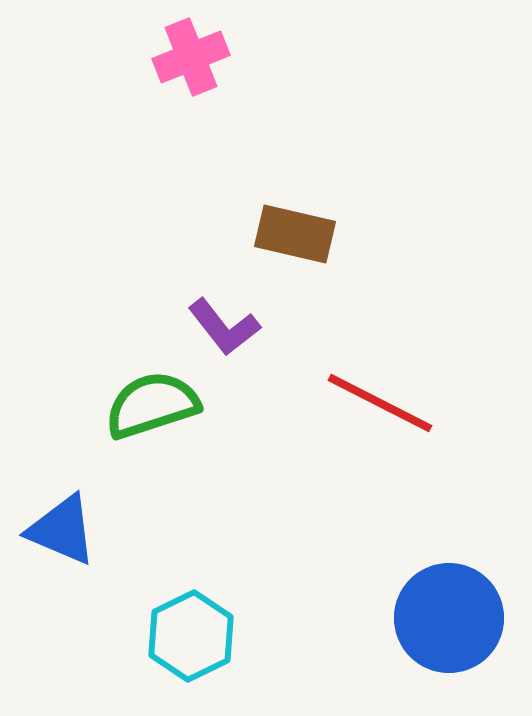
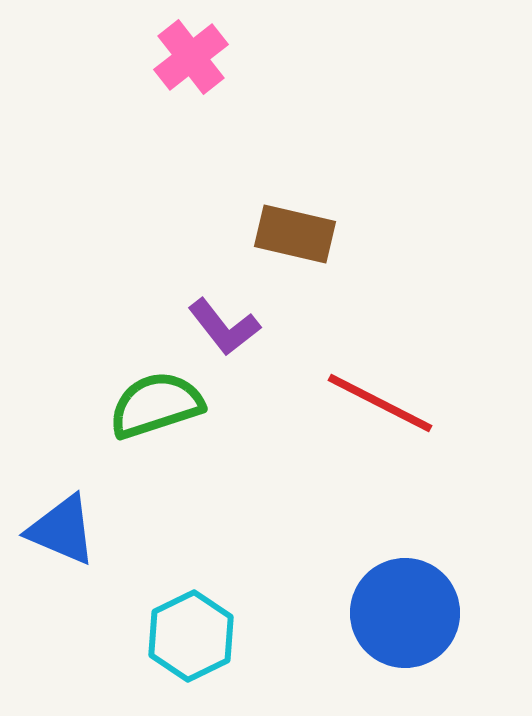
pink cross: rotated 16 degrees counterclockwise
green semicircle: moved 4 px right
blue circle: moved 44 px left, 5 px up
